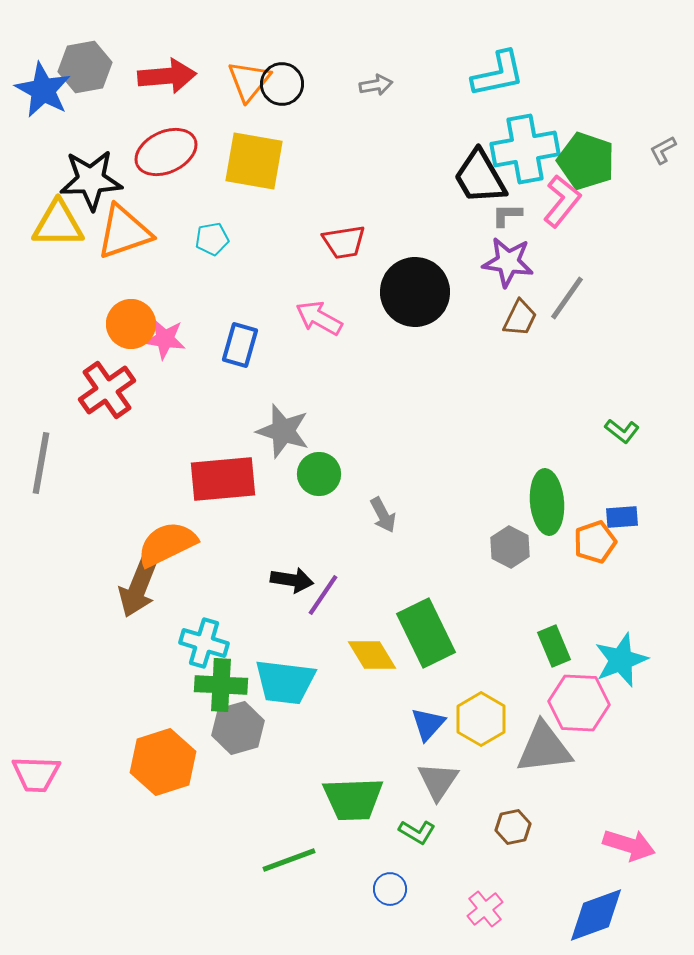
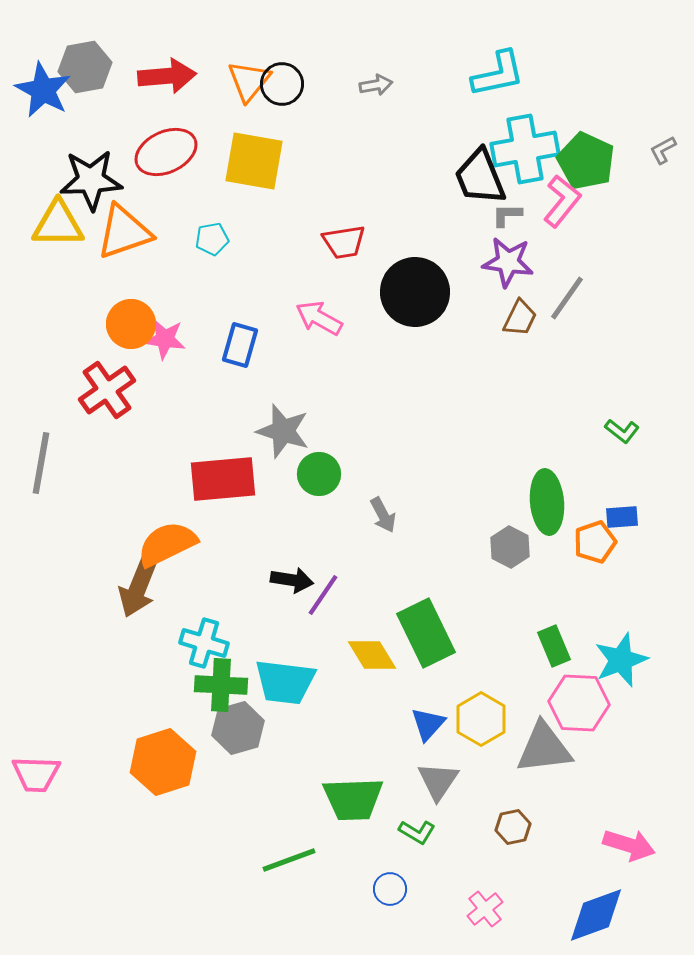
green pentagon at (586, 161): rotated 6 degrees clockwise
black trapezoid at (480, 177): rotated 8 degrees clockwise
